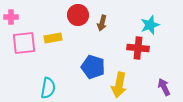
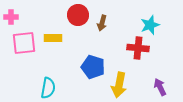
yellow rectangle: rotated 12 degrees clockwise
purple arrow: moved 4 px left
